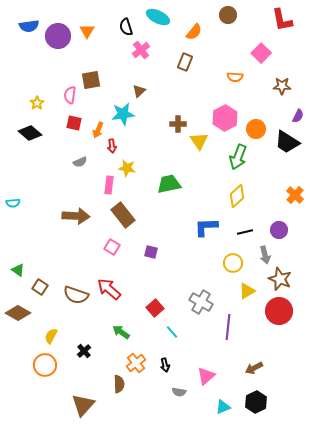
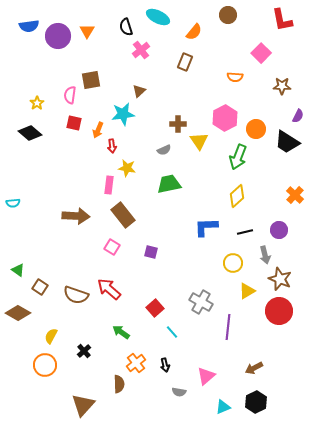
gray semicircle at (80, 162): moved 84 px right, 12 px up
